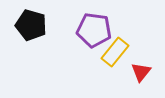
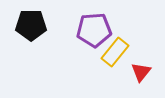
black pentagon: rotated 16 degrees counterclockwise
purple pentagon: rotated 12 degrees counterclockwise
